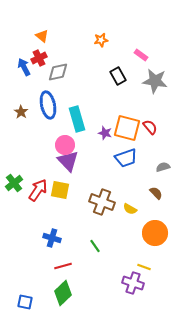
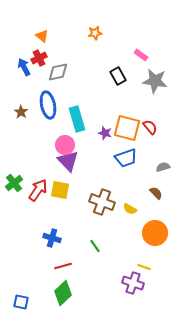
orange star: moved 6 px left, 7 px up
blue square: moved 4 px left
